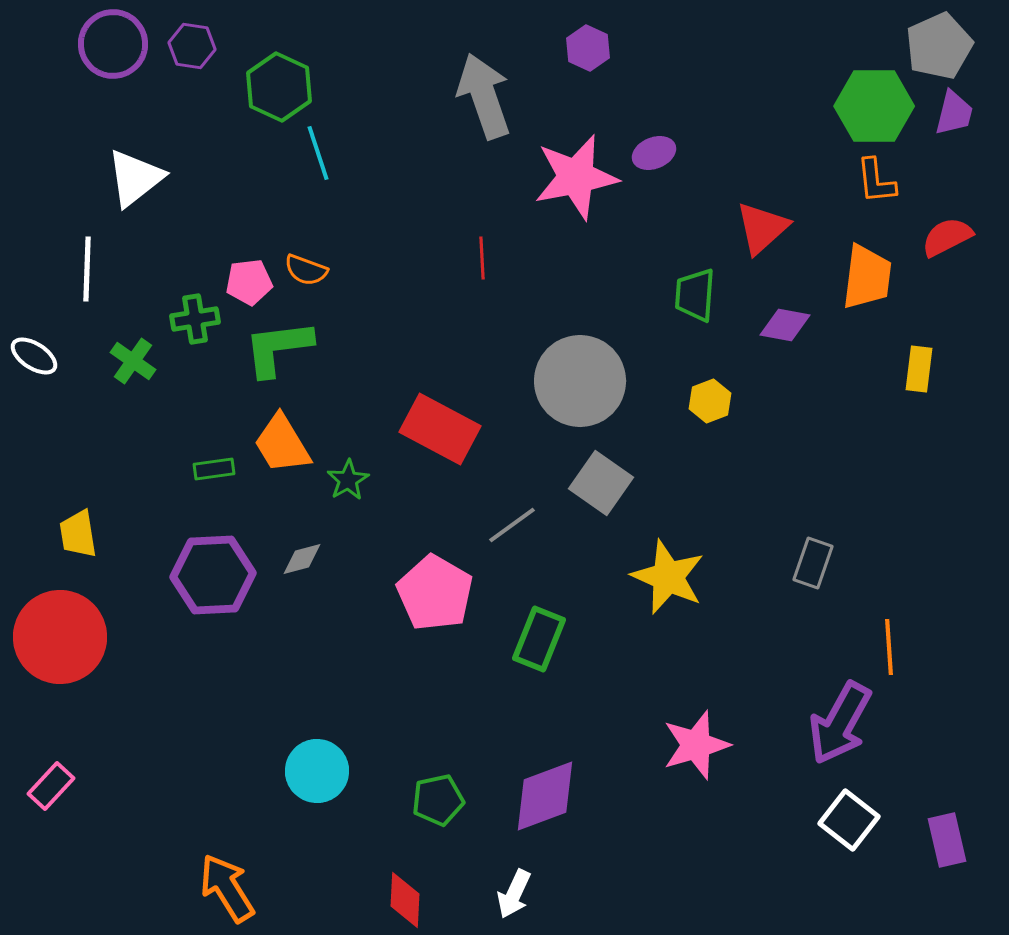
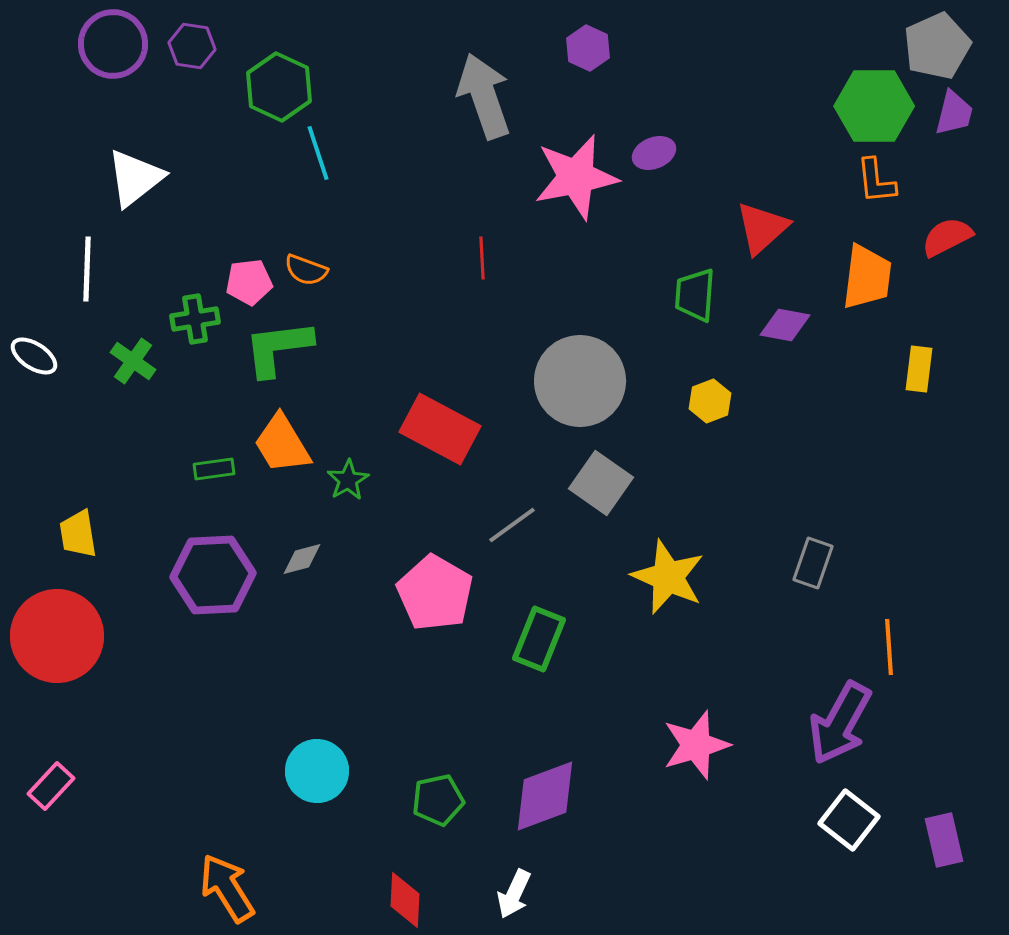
gray pentagon at (939, 46): moved 2 px left
red circle at (60, 637): moved 3 px left, 1 px up
purple rectangle at (947, 840): moved 3 px left
